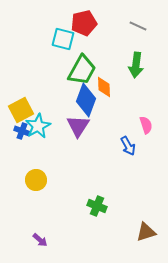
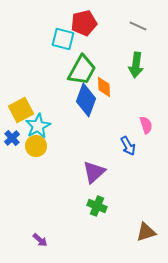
purple triangle: moved 16 px right, 46 px down; rotated 15 degrees clockwise
blue cross: moved 10 px left, 7 px down; rotated 28 degrees clockwise
yellow circle: moved 34 px up
